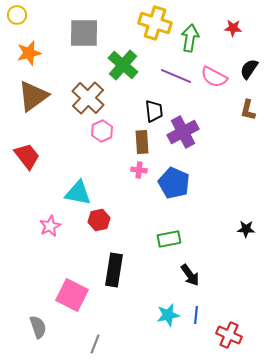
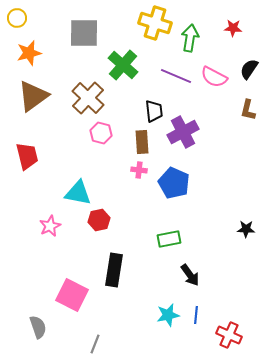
yellow circle: moved 3 px down
pink hexagon: moved 1 px left, 2 px down; rotated 20 degrees counterclockwise
red trapezoid: rotated 24 degrees clockwise
